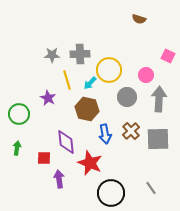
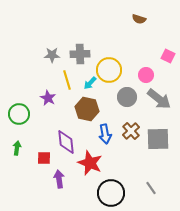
gray arrow: rotated 125 degrees clockwise
